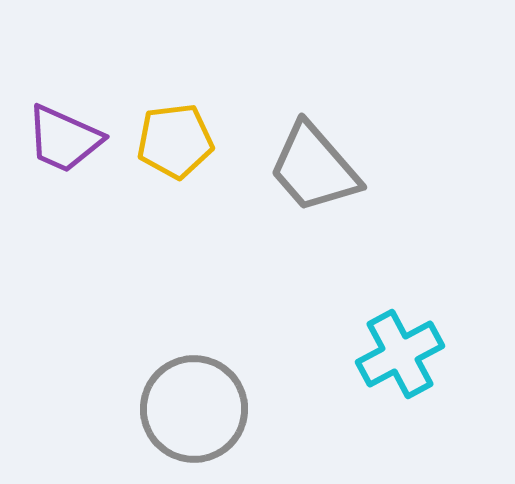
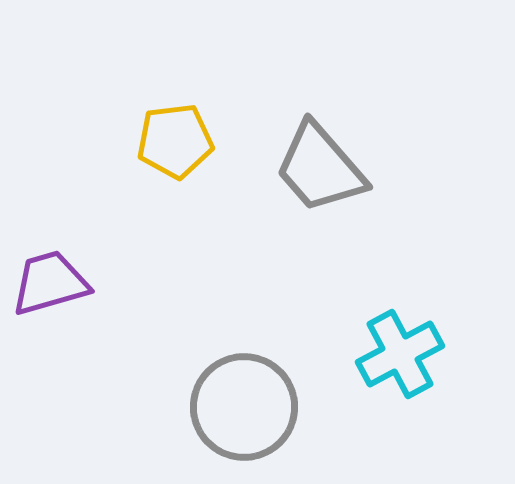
purple trapezoid: moved 14 px left, 144 px down; rotated 140 degrees clockwise
gray trapezoid: moved 6 px right
gray circle: moved 50 px right, 2 px up
